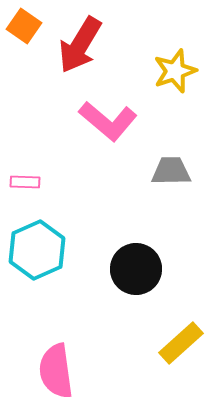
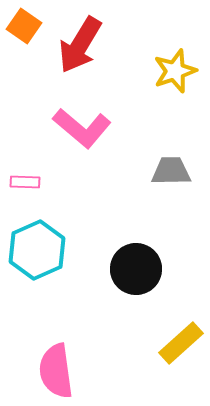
pink L-shape: moved 26 px left, 7 px down
